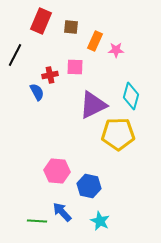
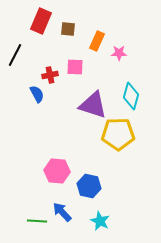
brown square: moved 3 px left, 2 px down
orange rectangle: moved 2 px right
pink star: moved 3 px right, 3 px down
blue semicircle: moved 2 px down
purple triangle: rotated 44 degrees clockwise
